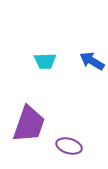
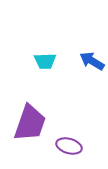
purple trapezoid: moved 1 px right, 1 px up
